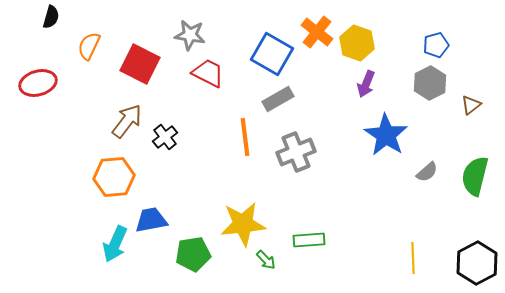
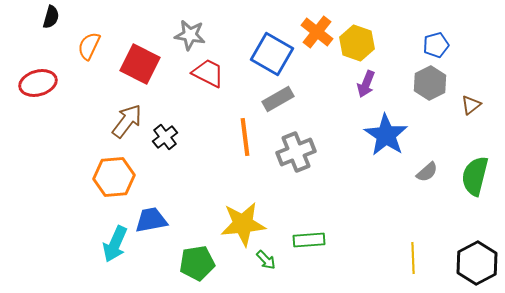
green pentagon: moved 4 px right, 9 px down
